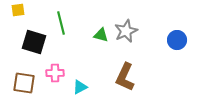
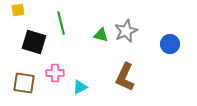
blue circle: moved 7 px left, 4 px down
